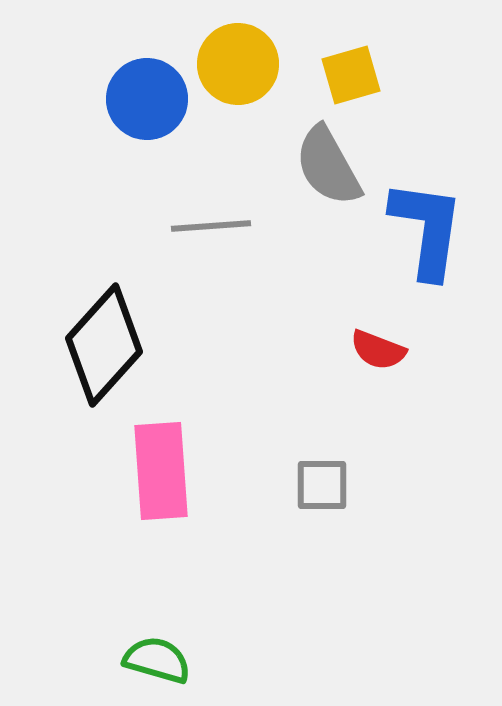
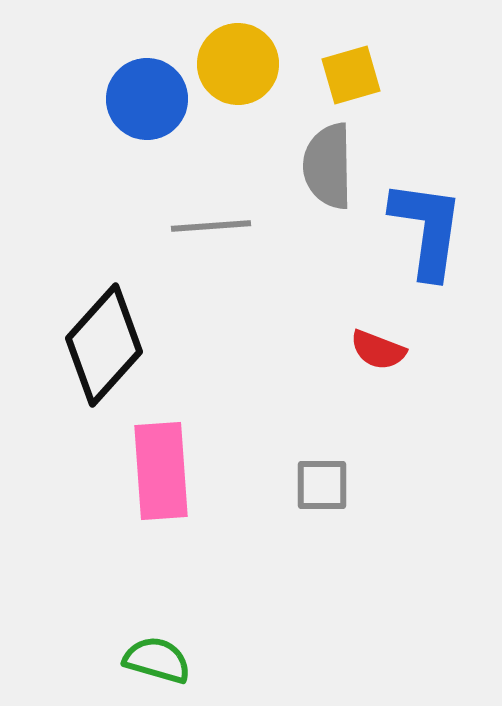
gray semicircle: rotated 28 degrees clockwise
